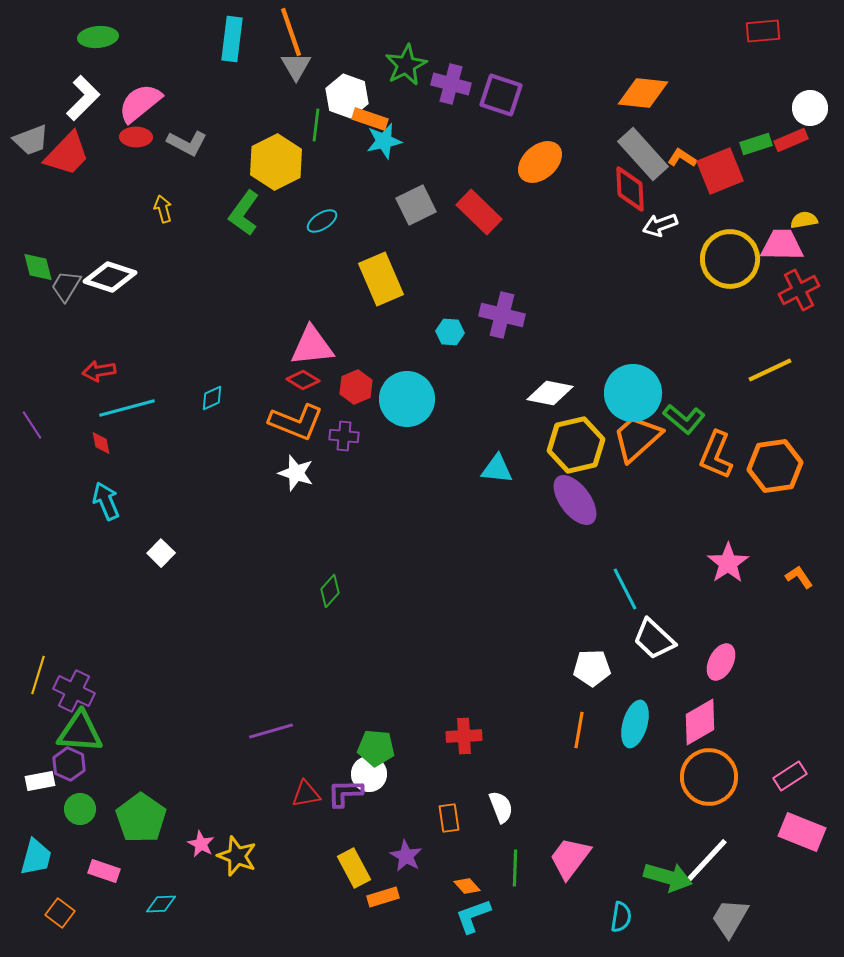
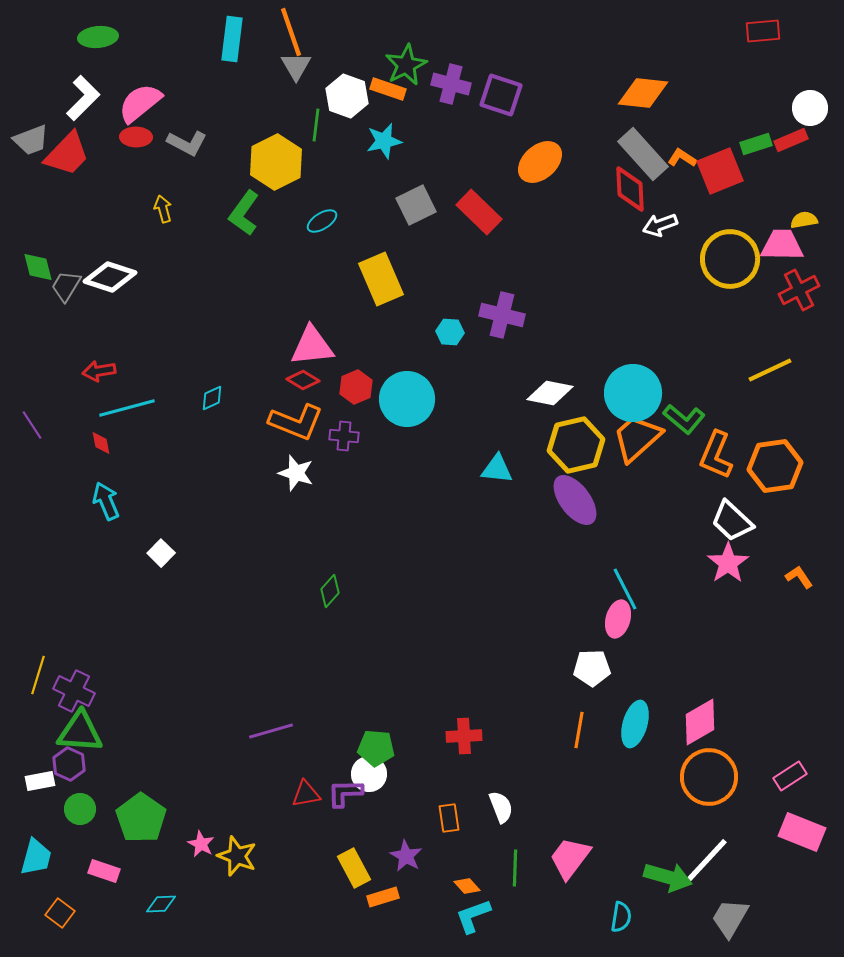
orange rectangle at (370, 119): moved 18 px right, 30 px up
white trapezoid at (654, 639): moved 78 px right, 118 px up
pink ellipse at (721, 662): moved 103 px left, 43 px up; rotated 12 degrees counterclockwise
